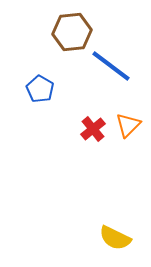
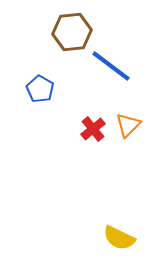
yellow semicircle: moved 4 px right
